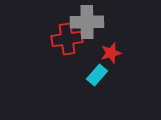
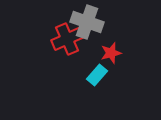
gray cross: rotated 20 degrees clockwise
red cross: rotated 16 degrees counterclockwise
